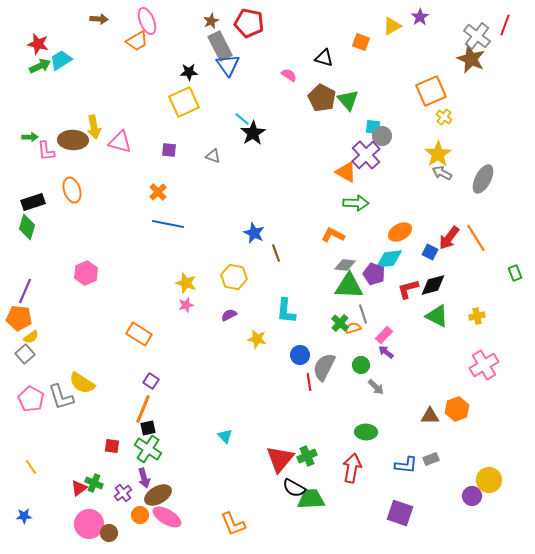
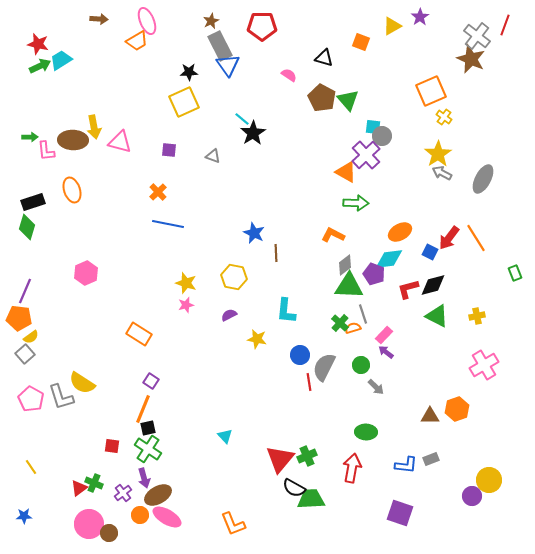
red pentagon at (249, 23): moved 13 px right, 3 px down; rotated 12 degrees counterclockwise
brown line at (276, 253): rotated 18 degrees clockwise
gray diamond at (345, 265): rotated 45 degrees counterclockwise
